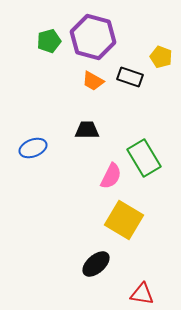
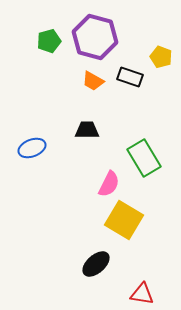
purple hexagon: moved 2 px right
blue ellipse: moved 1 px left
pink semicircle: moved 2 px left, 8 px down
